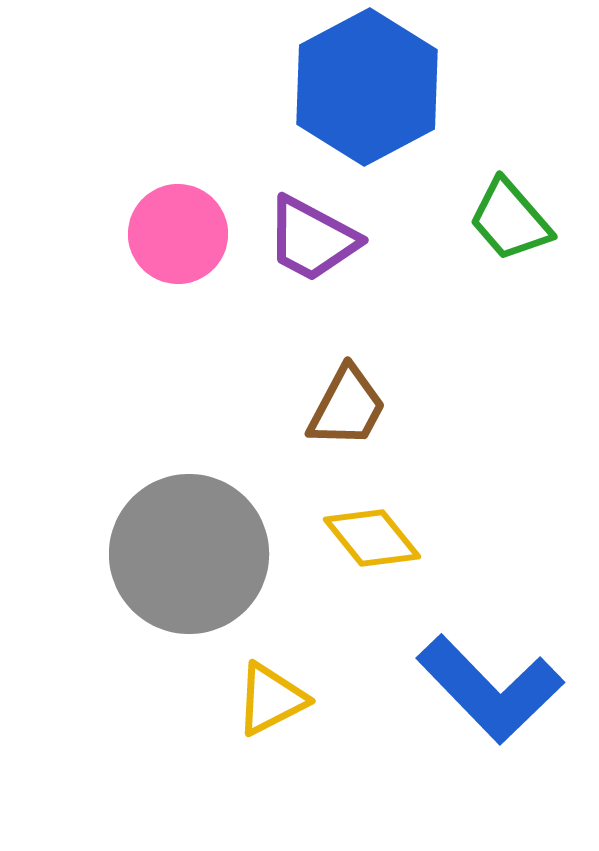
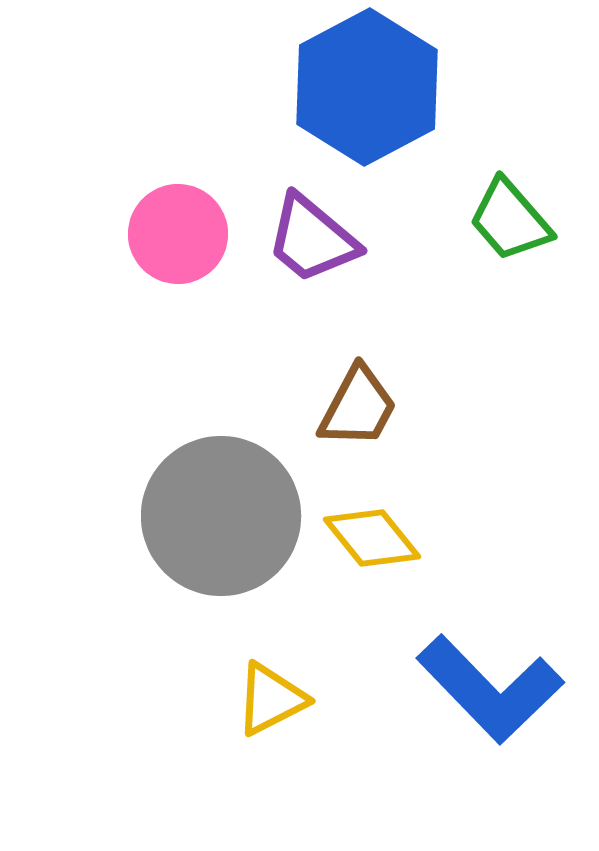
purple trapezoid: rotated 12 degrees clockwise
brown trapezoid: moved 11 px right
gray circle: moved 32 px right, 38 px up
